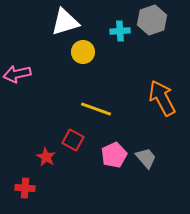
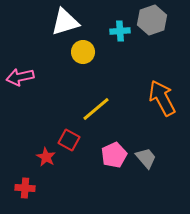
pink arrow: moved 3 px right, 3 px down
yellow line: rotated 60 degrees counterclockwise
red square: moved 4 px left
